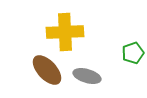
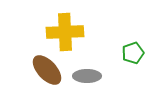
gray ellipse: rotated 16 degrees counterclockwise
